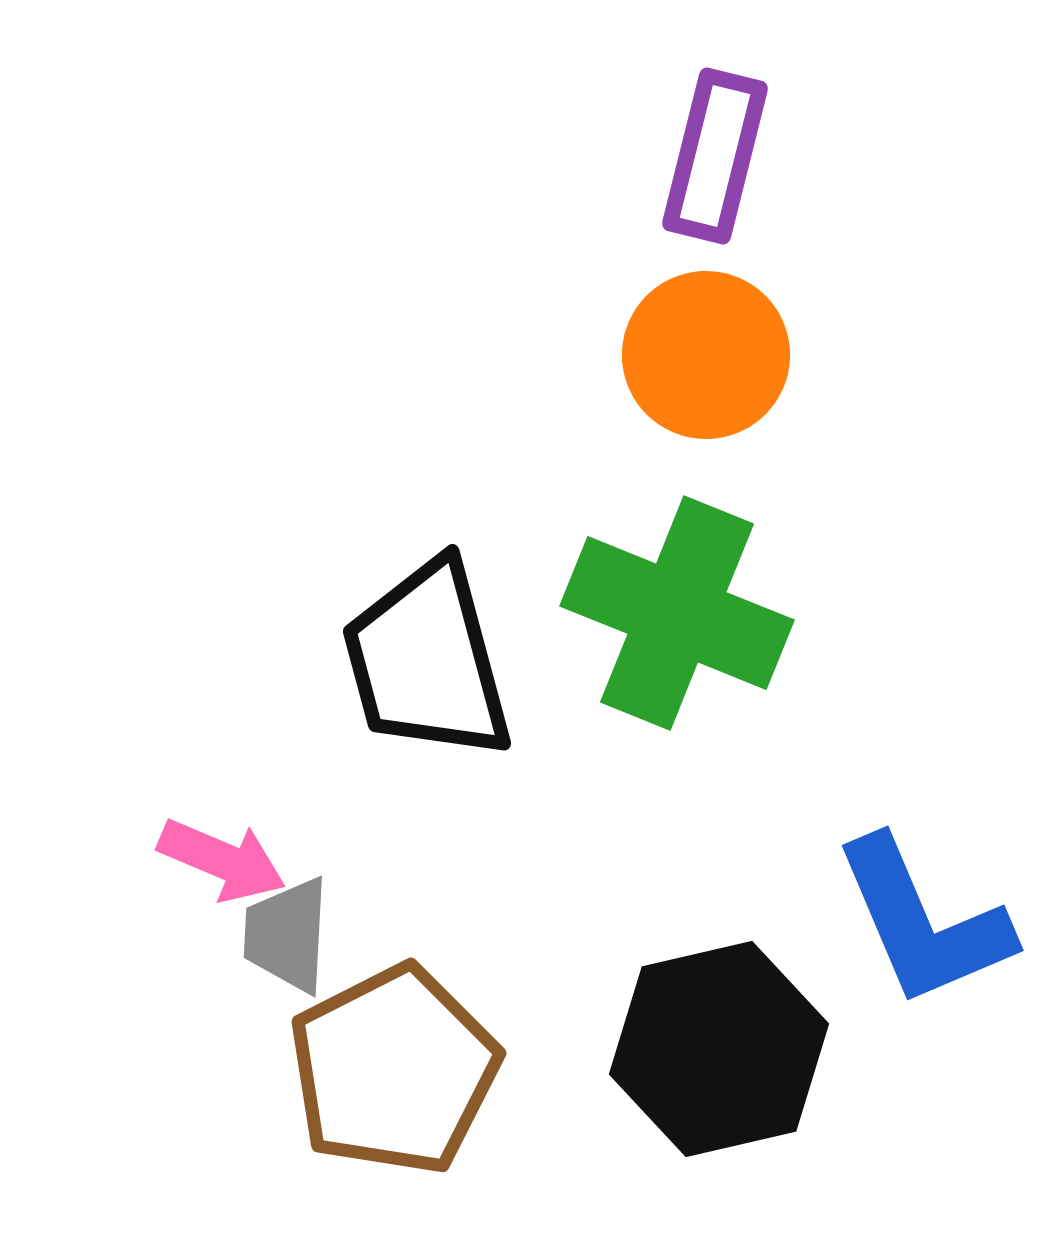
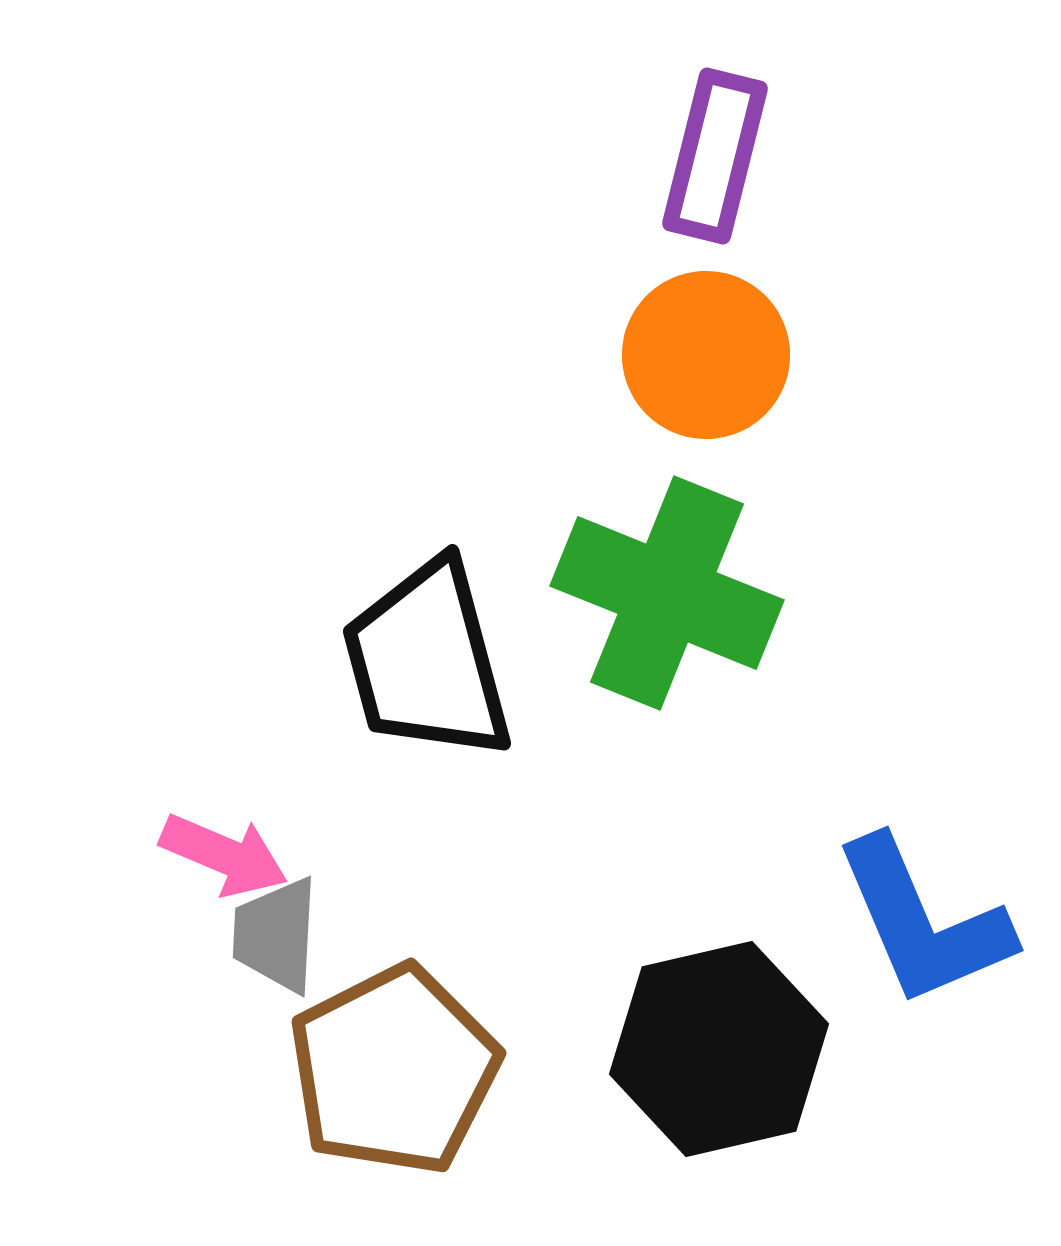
green cross: moved 10 px left, 20 px up
pink arrow: moved 2 px right, 5 px up
gray trapezoid: moved 11 px left
